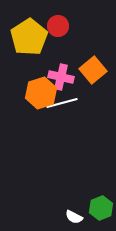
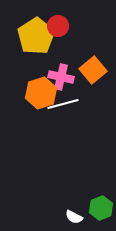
yellow pentagon: moved 7 px right, 1 px up
white line: moved 1 px right, 1 px down
